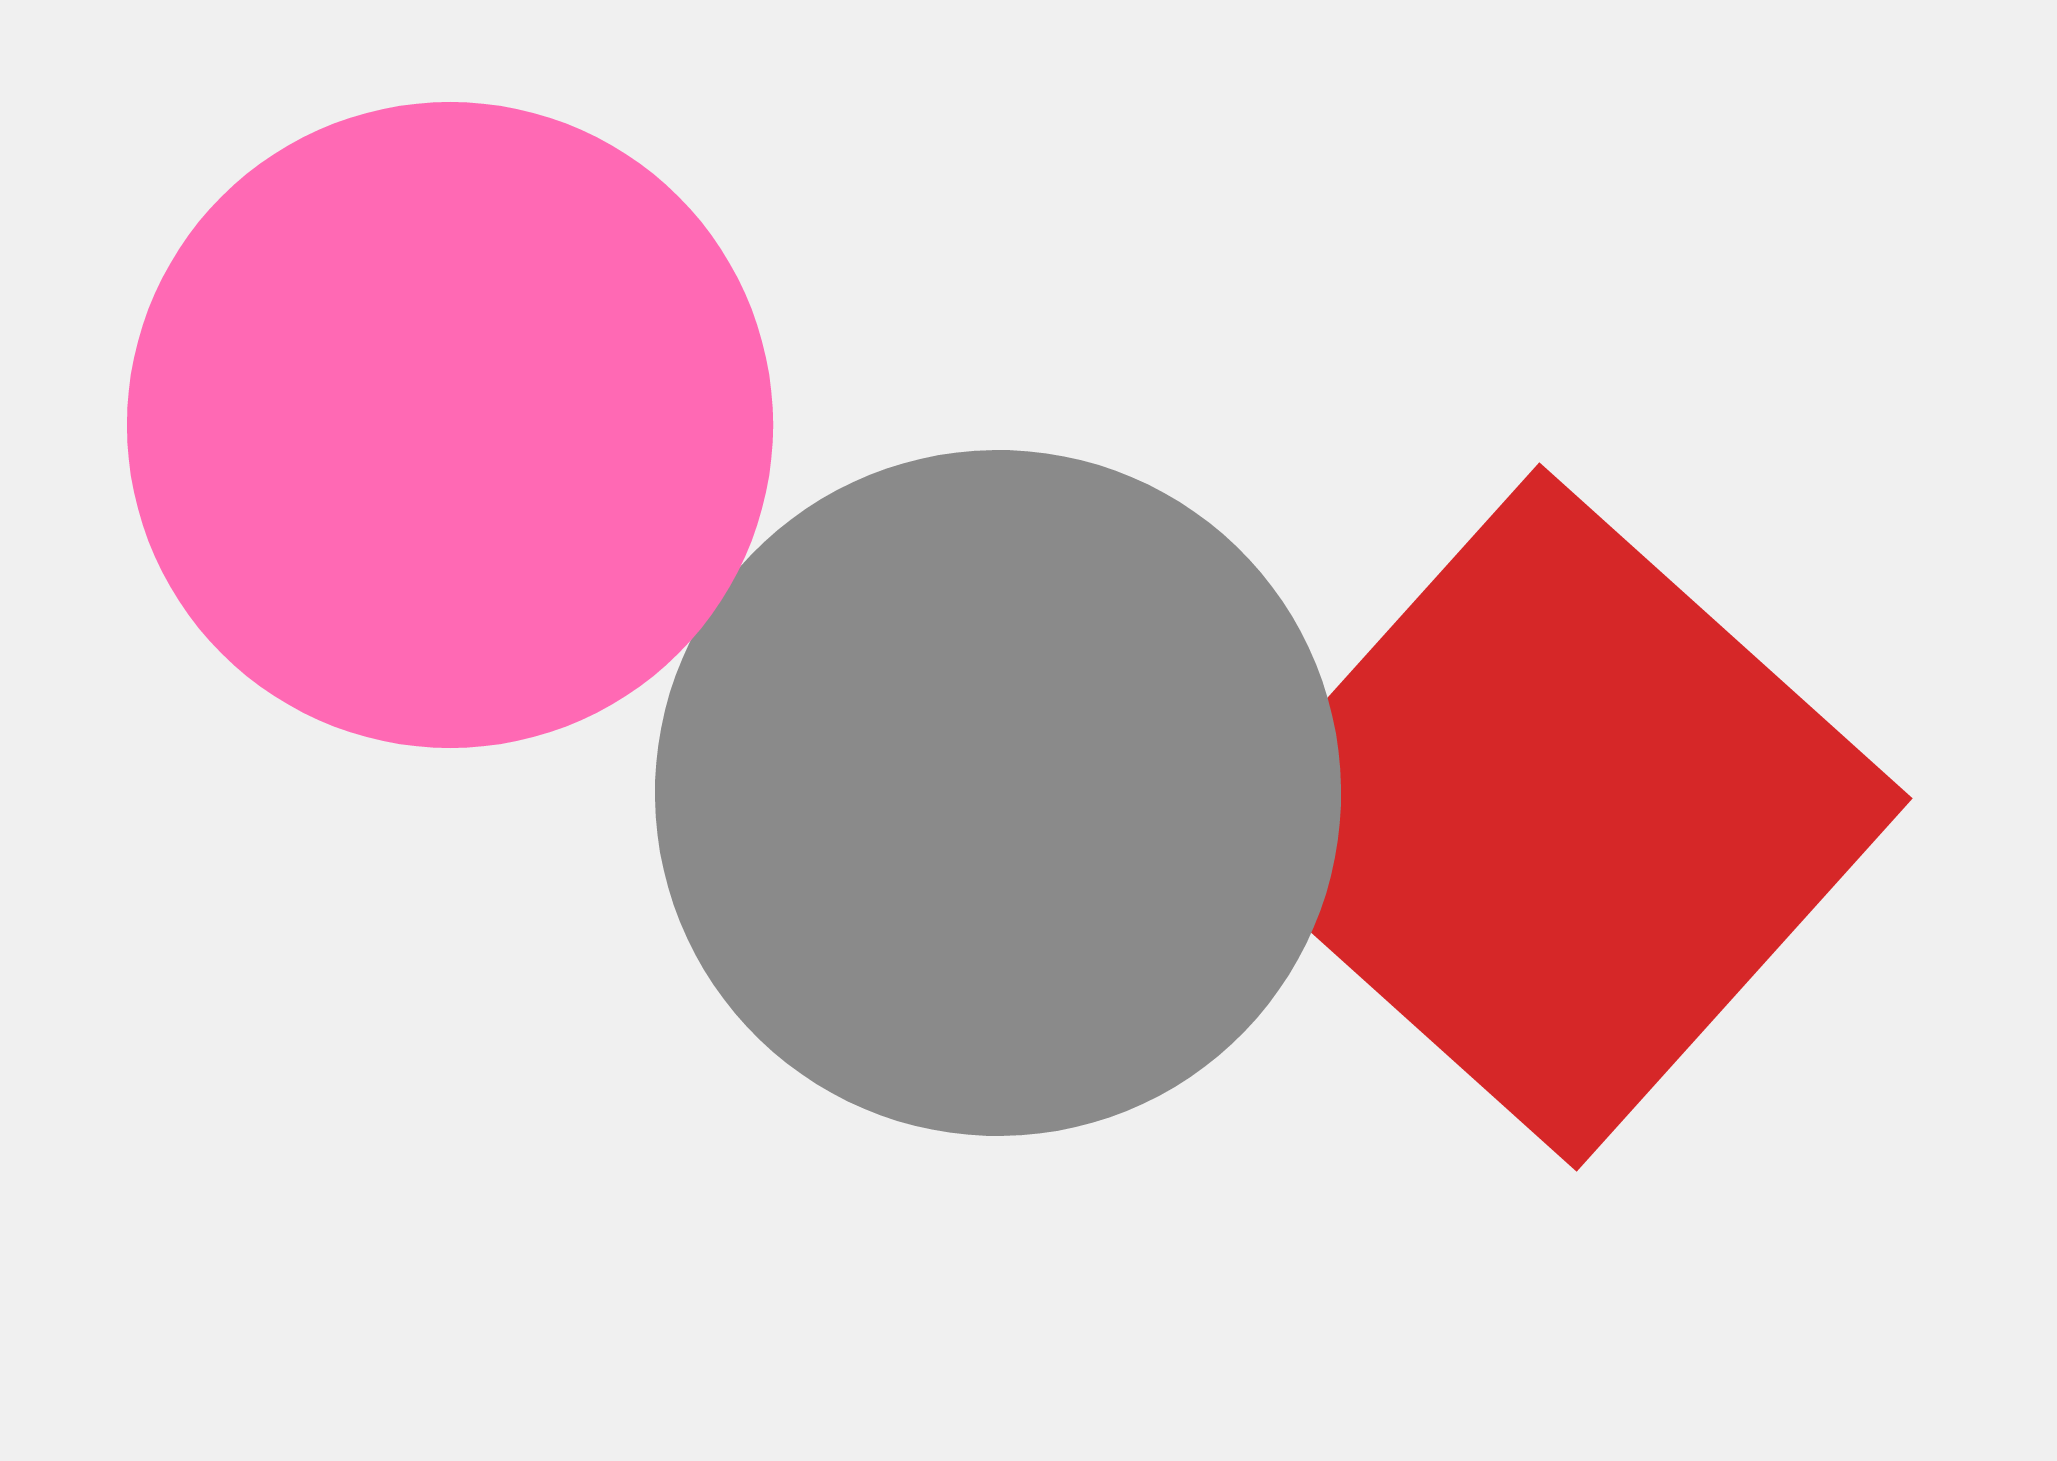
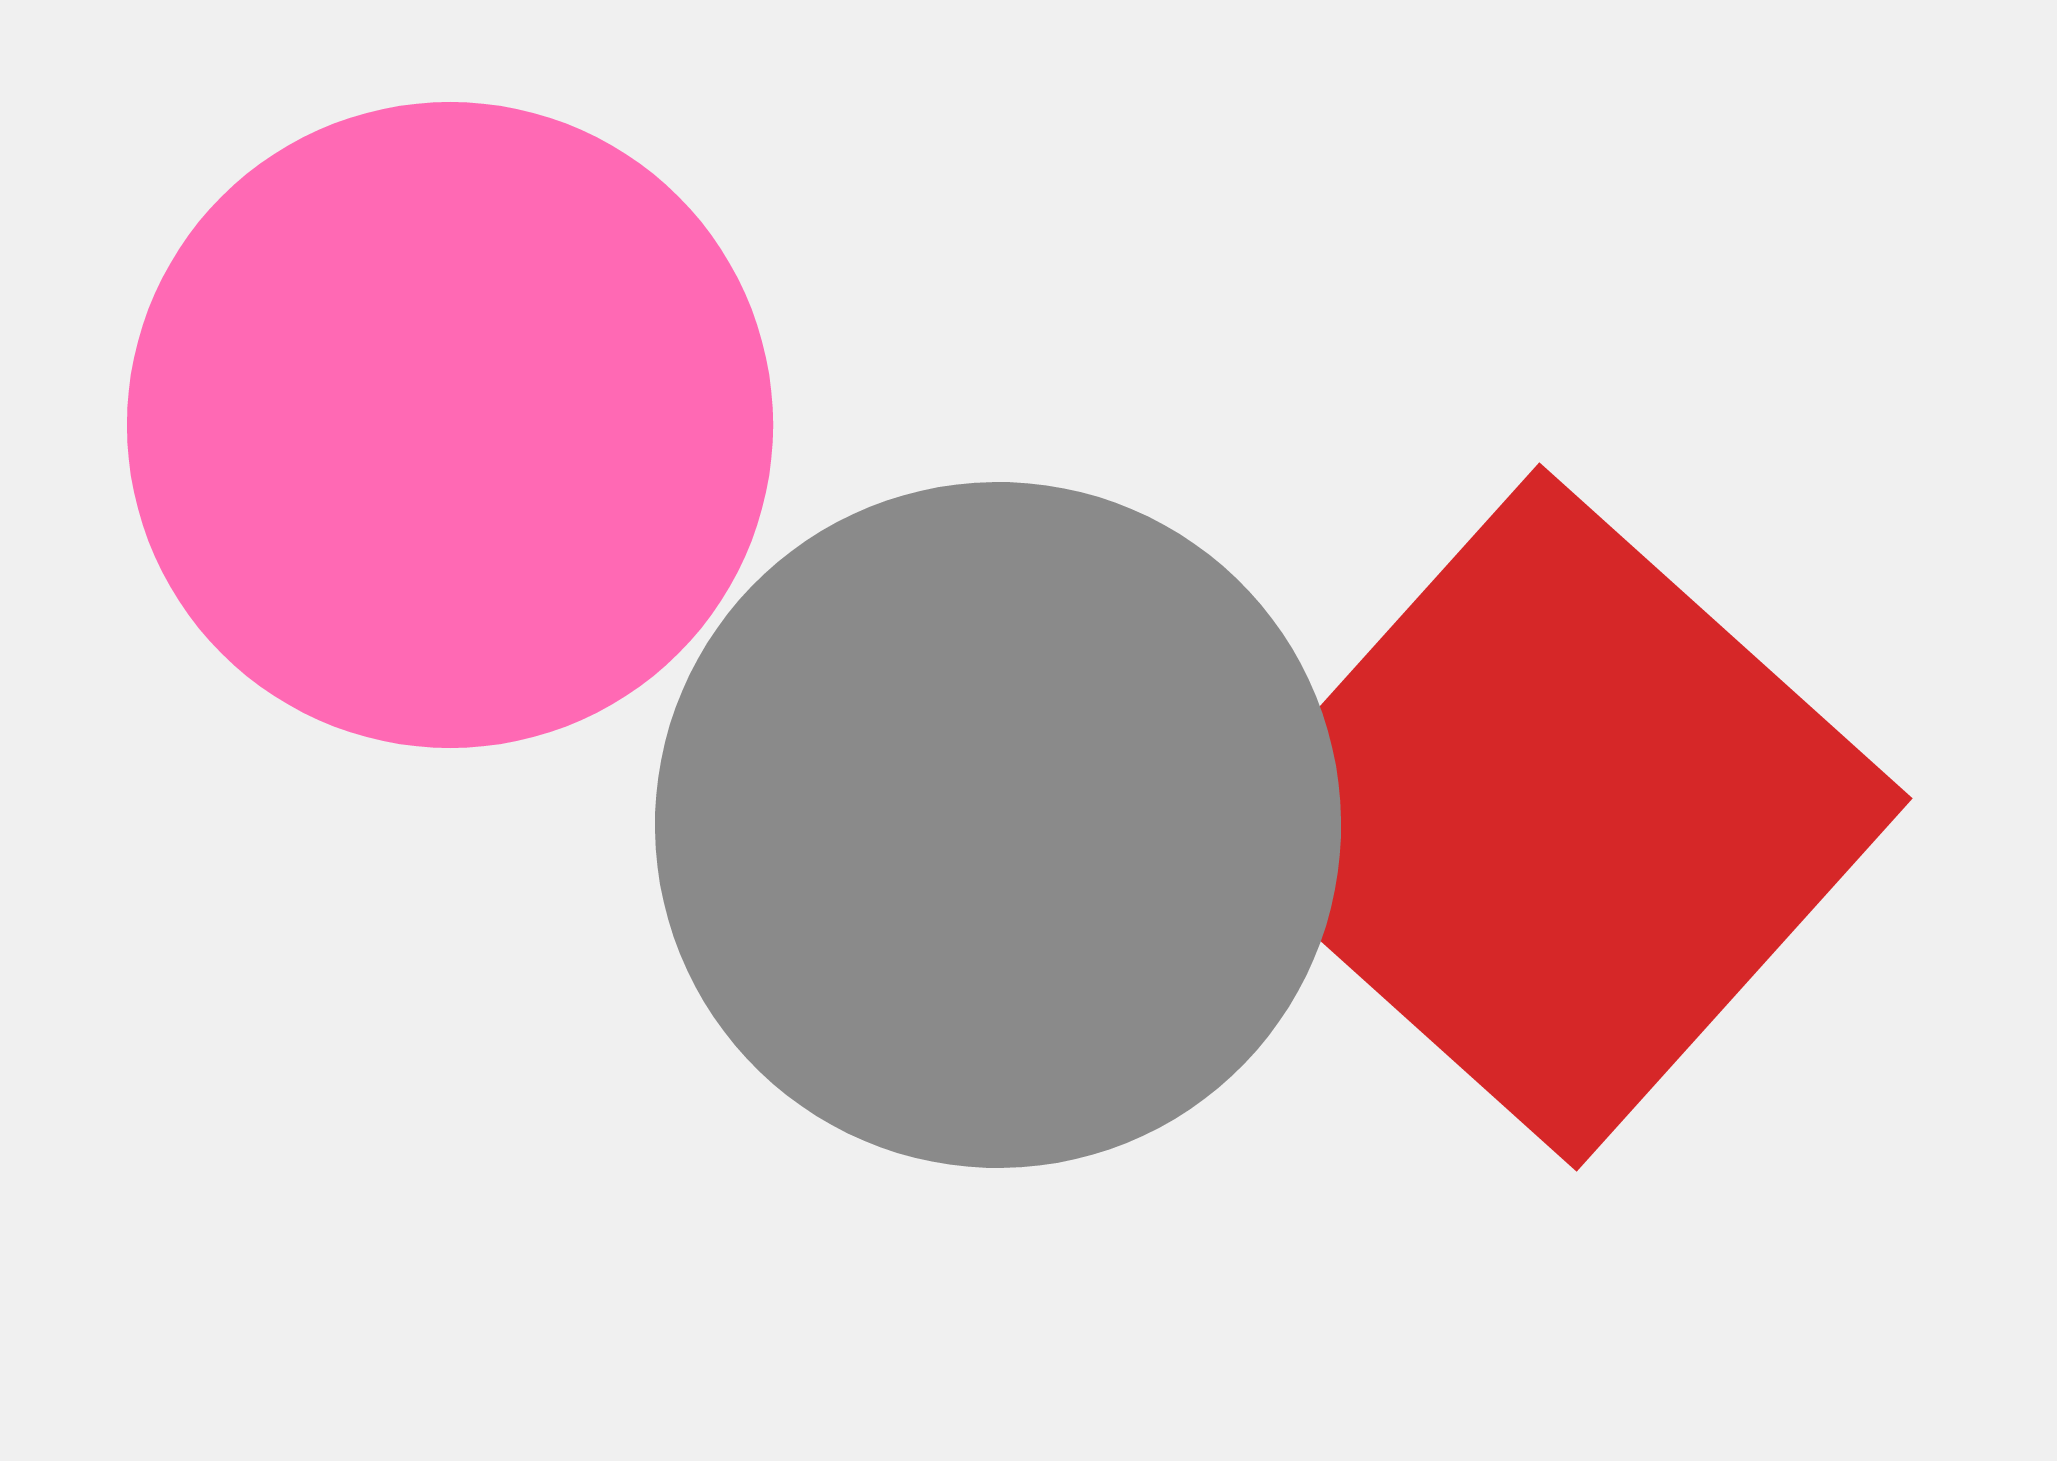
gray circle: moved 32 px down
